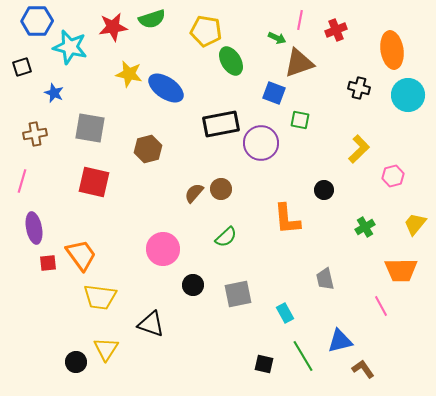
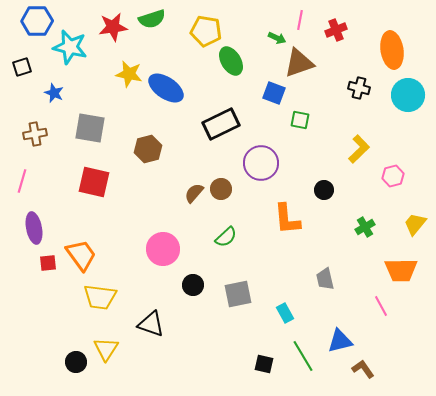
black rectangle at (221, 124): rotated 15 degrees counterclockwise
purple circle at (261, 143): moved 20 px down
